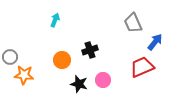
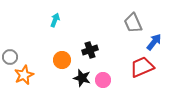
blue arrow: moved 1 px left
orange star: rotated 30 degrees counterclockwise
black star: moved 3 px right, 6 px up
